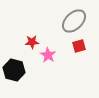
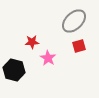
pink star: moved 3 px down
